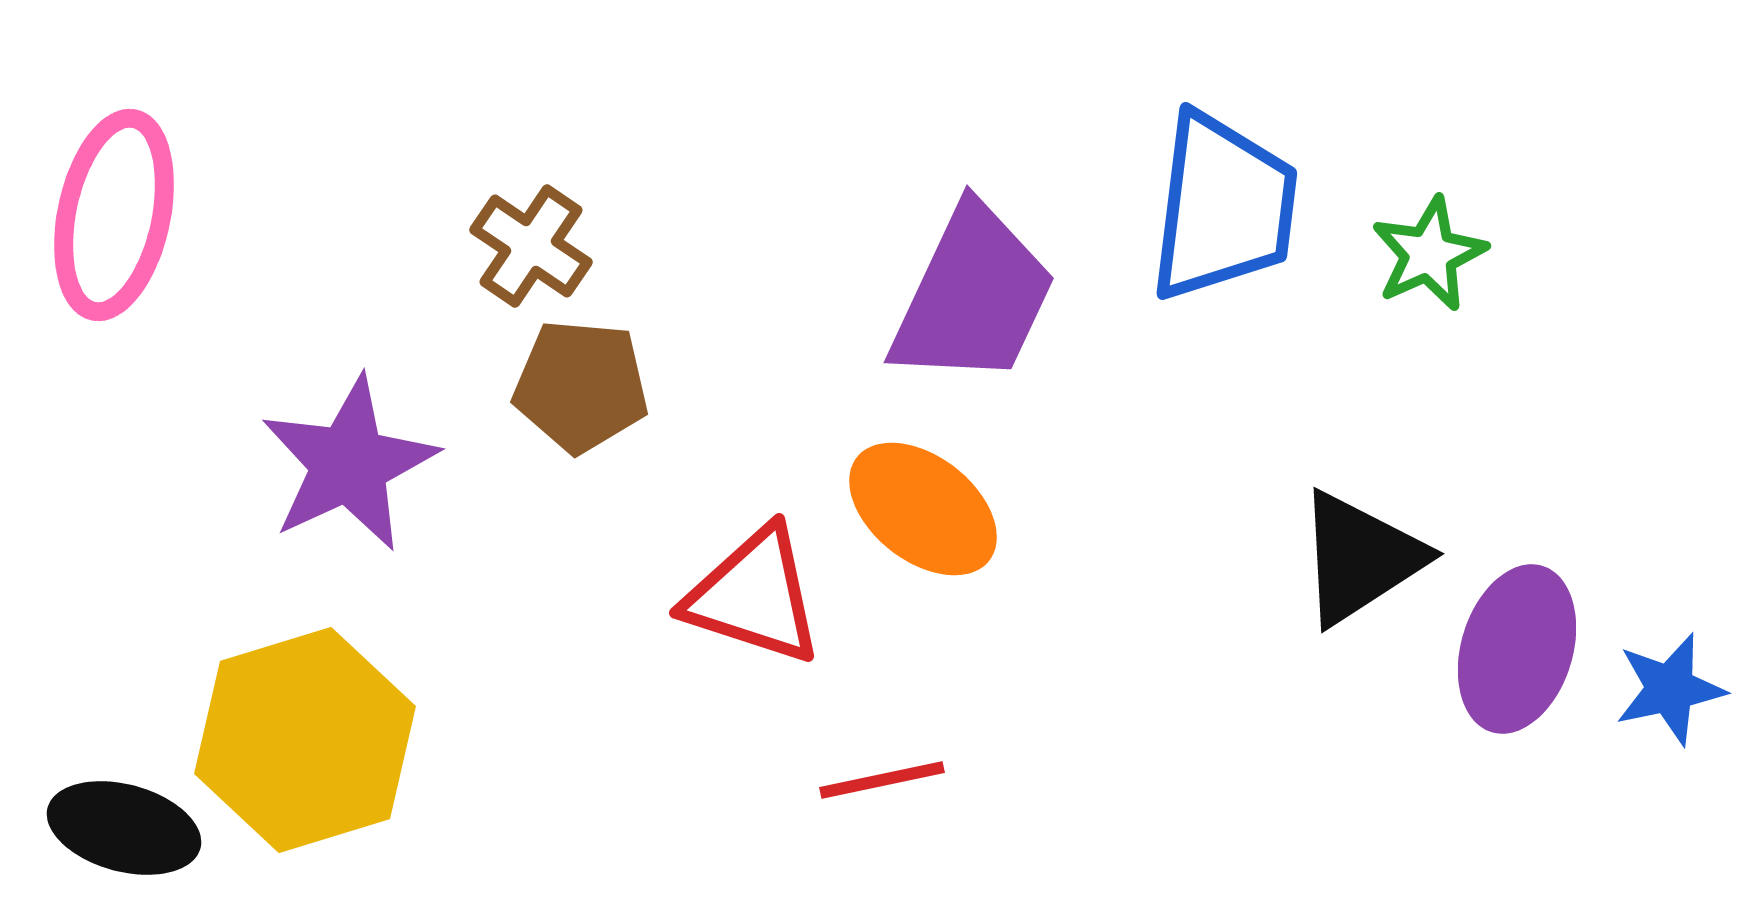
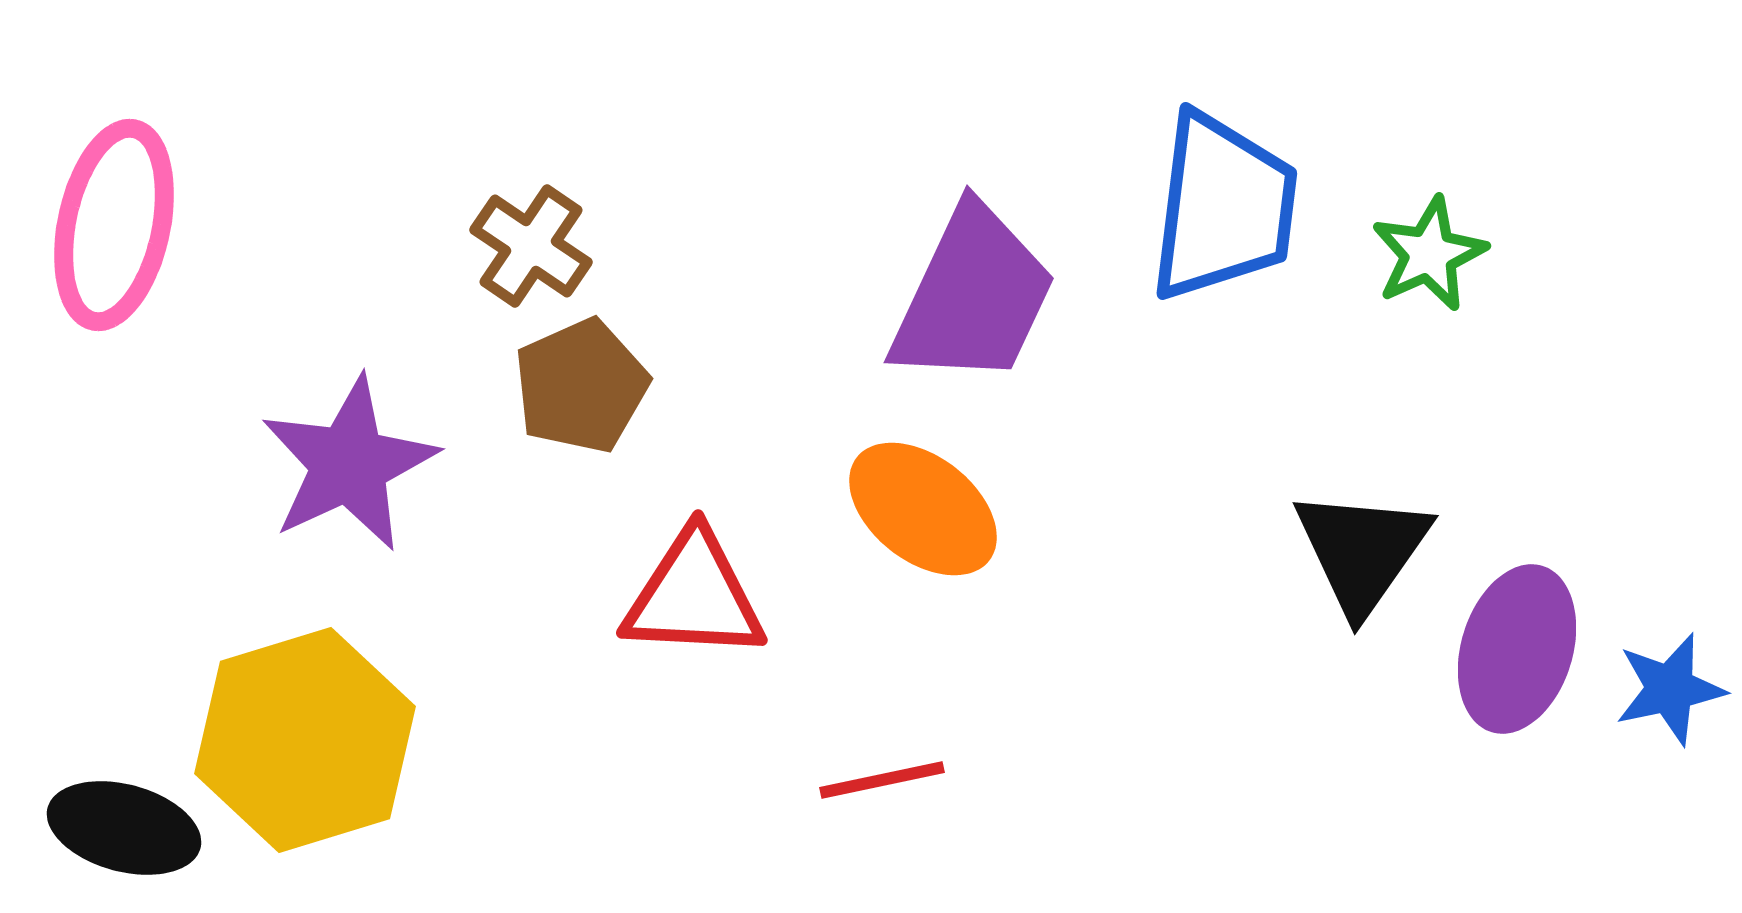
pink ellipse: moved 10 px down
brown pentagon: rotated 29 degrees counterclockwise
black triangle: moved 2 px right, 7 px up; rotated 22 degrees counterclockwise
red triangle: moved 60 px left; rotated 15 degrees counterclockwise
